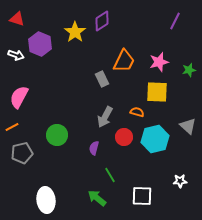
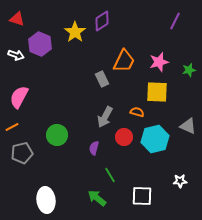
gray triangle: rotated 18 degrees counterclockwise
